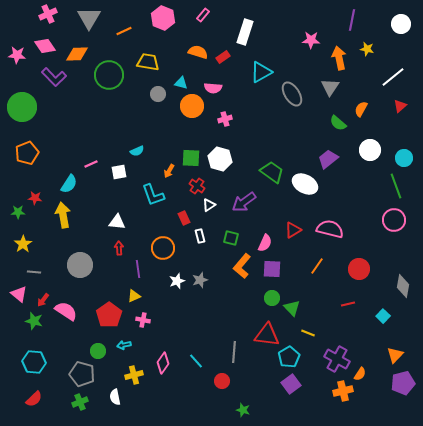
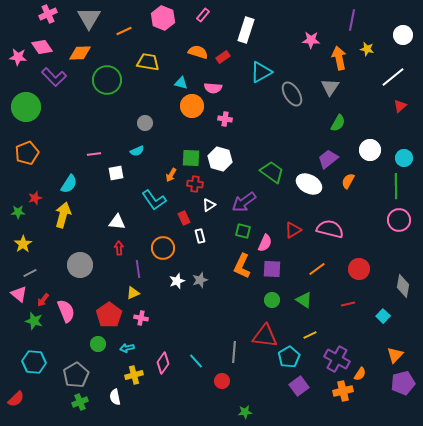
white circle at (401, 24): moved 2 px right, 11 px down
white rectangle at (245, 32): moved 1 px right, 2 px up
pink diamond at (45, 46): moved 3 px left, 1 px down
orange diamond at (77, 54): moved 3 px right, 1 px up
pink star at (17, 55): moved 1 px right, 2 px down
green circle at (109, 75): moved 2 px left, 5 px down
gray circle at (158, 94): moved 13 px left, 29 px down
green circle at (22, 107): moved 4 px right
orange semicircle at (361, 109): moved 13 px left, 72 px down
pink cross at (225, 119): rotated 24 degrees clockwise
green semicircle at (338, 123): rotated 102 degrees counterclockwise
pink line at (91, 164): moved 3 px right, 10 px up; rotated 16 degrees clockwise
orange arrow at (169, 171): moved 2 px right, 4 px down
white square at (119, 172): moved 3 px left, 1 px down
white ellipse at (305, 184): moved 4 px right
red cross at (197, 186): moved 2 px left, 2 px up; rotated 28 degrees counterclockwise
green line at (396, 186): rotated 20 degrees clockwise
cyan L-shape at (153, 195): moved 1 px right, 5 px down; rotated 15 degrees counterclockwise
red star at (35, 198): rotated 24 degrees counterclockwise
yellow arrow at (63, 215): rotated 25 degrees clockwise
pink circle at (394, 220): moved 5 px right
green square at (231, 238): moved 12 px right, 7 px up
orange L-shape at (242, 266): rotated 15 degrees counterclockwise
orange line at (317, 266): moved 3 px down; rotated 18 degrees clockwise
gray line at (34, 272): moved 4 px left, 1 px down; rotated 32 degrees counterclockwise
yellow triangle at (134, 296): moved 1 px left, 3 px up
green circle at (272, 298): moved 2 px down
green triangle at (292, 308): moved 12 px right, 8 px up; rotated 12 degrees counterclockwise
pink semicircle at (66, 311): rotated 35 degrees clockwise
pink cross at (143, 320): moved 2 px left, 2 px up
yellow line at (308, 333): moved 2 px right, 2 px down; rotated 48 degrees counterclockwise
red triangle at (267, 335): moved 2 px left, 1 px down
cyan arrow at (124, 345): moved 3 px right, 3 px down
green circle at (98, 351): moved 7 px up
gray pentagon at (82, 374): moved 6 px left, 1 px down; rotated 25 degrees clockwise
purple square at (291, 384): moved 8 px right, 2 px down
red semicircle at (34, 399): moved 18 px left
green star at (243, 410): moved 2 px right, 2 px down; rotated 24 degrees counterclockwise
